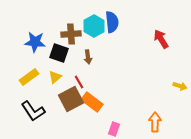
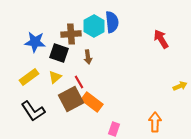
yellow arrow: rotated 40 degrees counterclockwise
